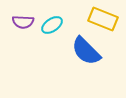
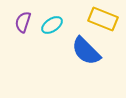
purple semicircle: rotated 105 degrees clockwise
